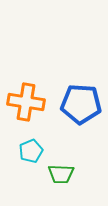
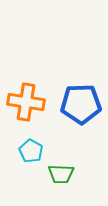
blue pentagon: rotated 6 degrees counterclockwise
cyan pentagon: rotated 20 degrees counterclockwise
